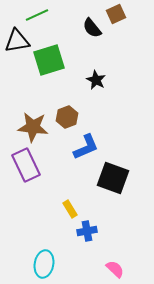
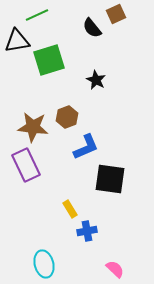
black square: moved 3 px left, 1 px down; rotated 12 degrees counterclockwise
cyan ellipse: rotated 24 degrees counterclockwise
